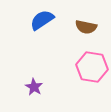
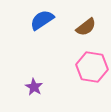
brown semicircle: rotated 50 degrees counterclockwise
